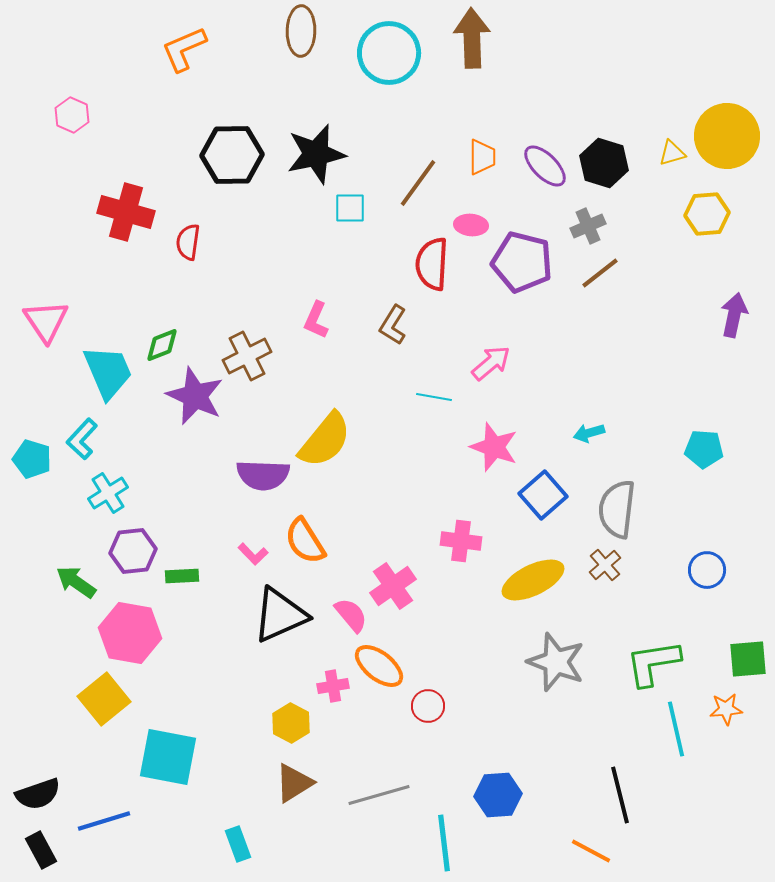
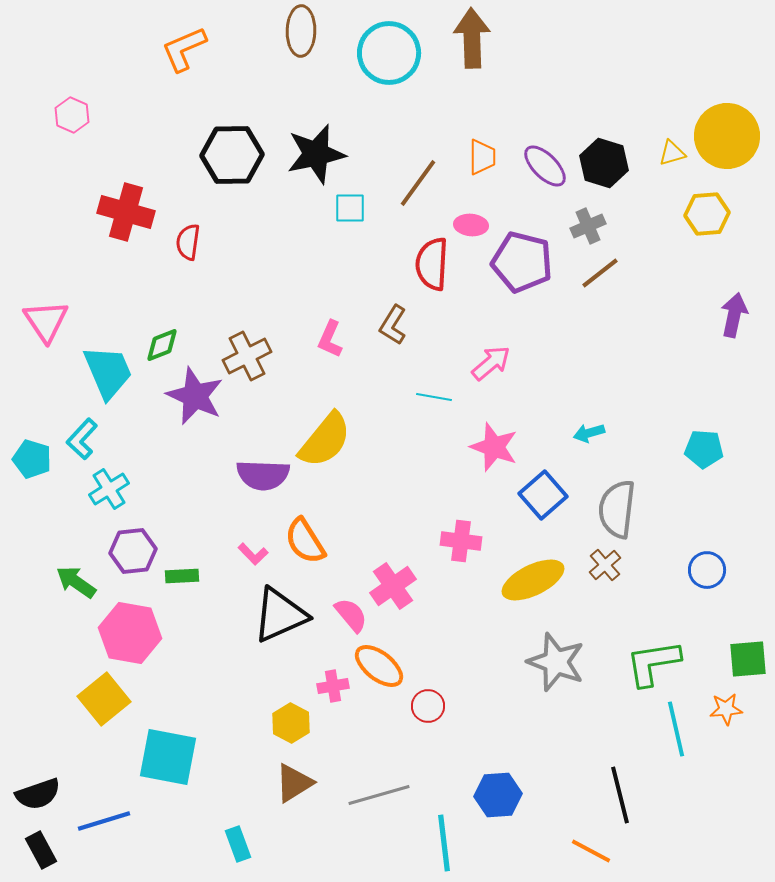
pink L-shape at (316, 320): moved 14 px right, 19 px down
cyan cross at (108, 493): moved 1 px right, 4 px up
